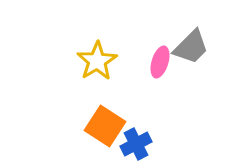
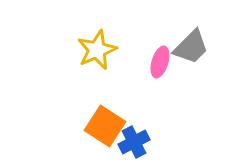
yellow star: moved 11 px up; rotated 9 degrees clockwise
blue cross: moved 2 px left, 2 px up
